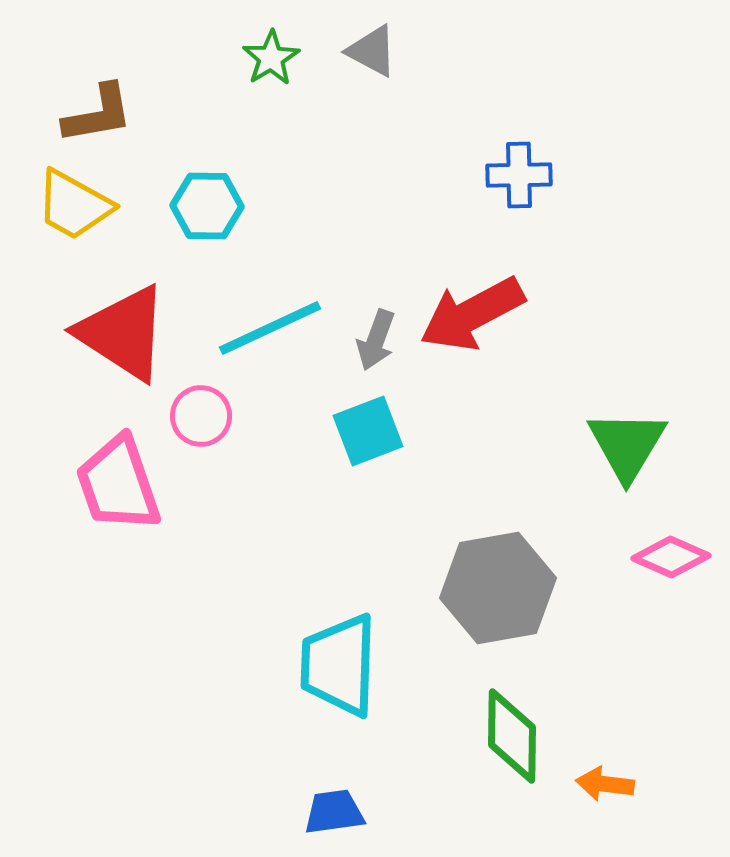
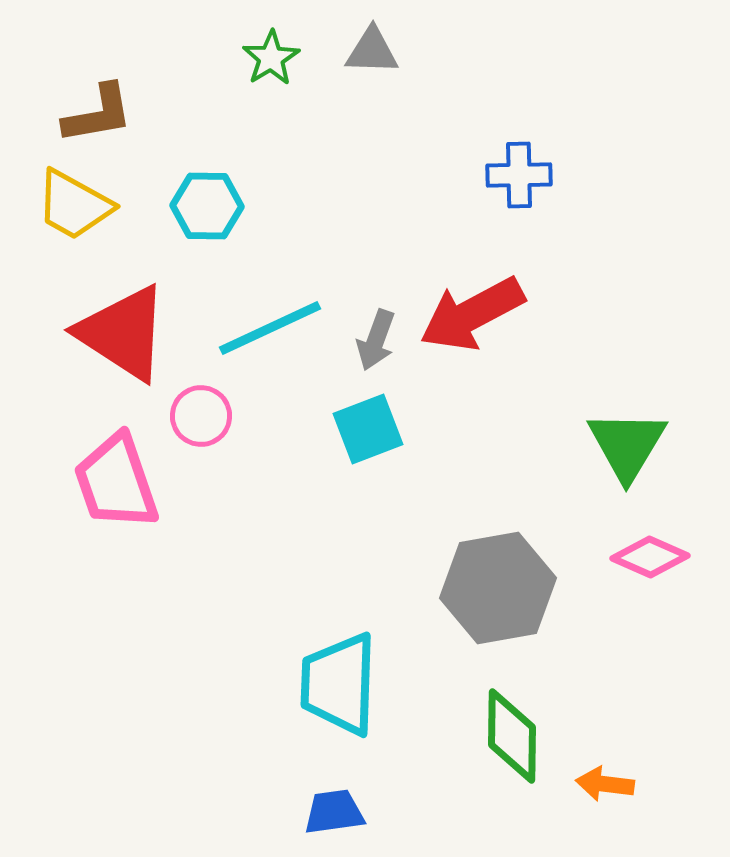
gray triangle: rotated 26 degrees counterclockwise
cyan square: moved 2 px up
pink trapezoid: moved 2 px left, 2 px up
pink diamond: moved 21 px left
cyan trapezoid: moved 19 px down
